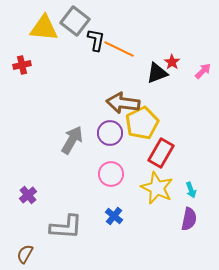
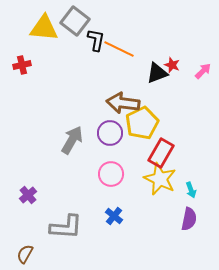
red star: moved 3 px down; rotated 14 degrees counterclockwise
yellow star: moved 3 px right, 9 px up
